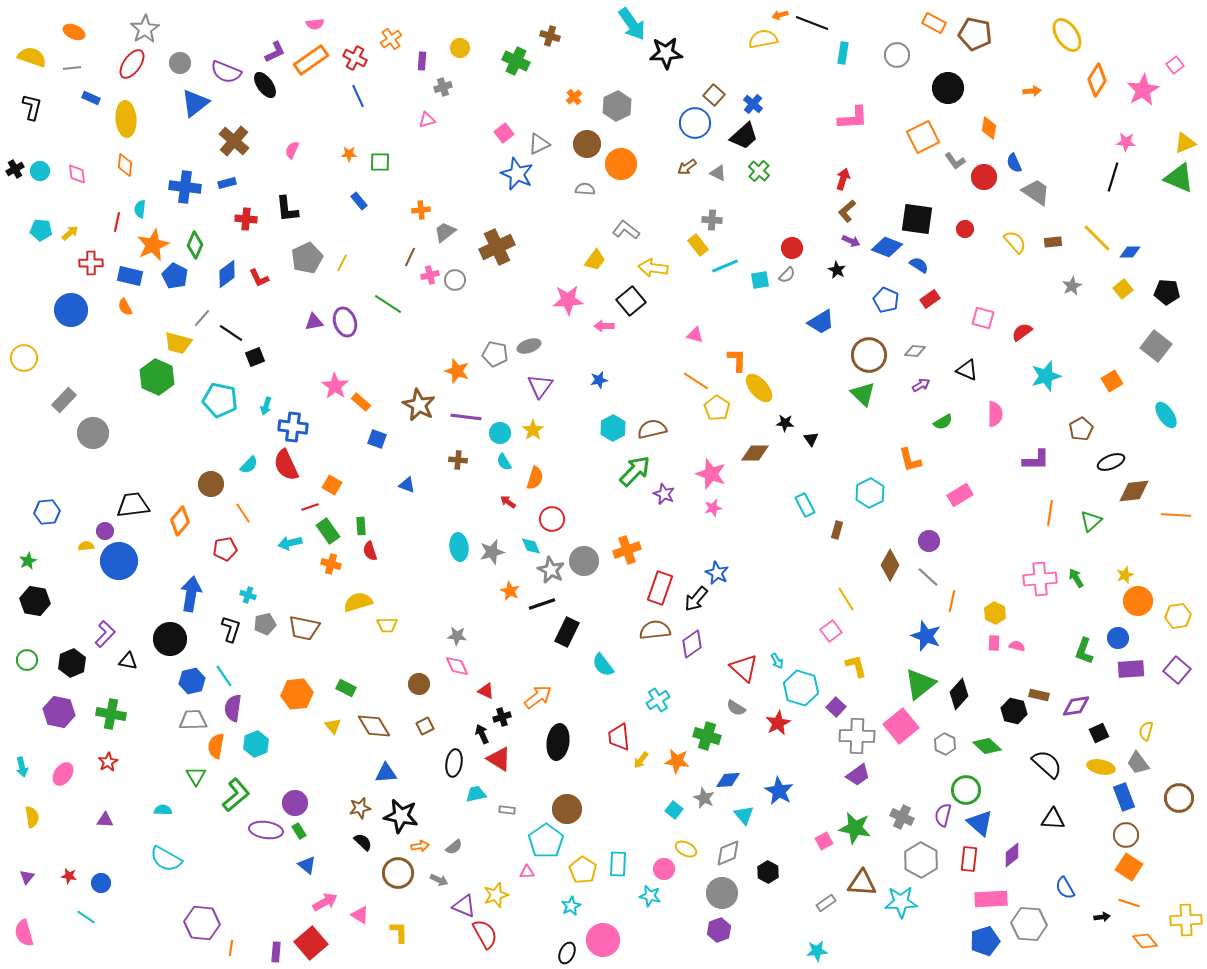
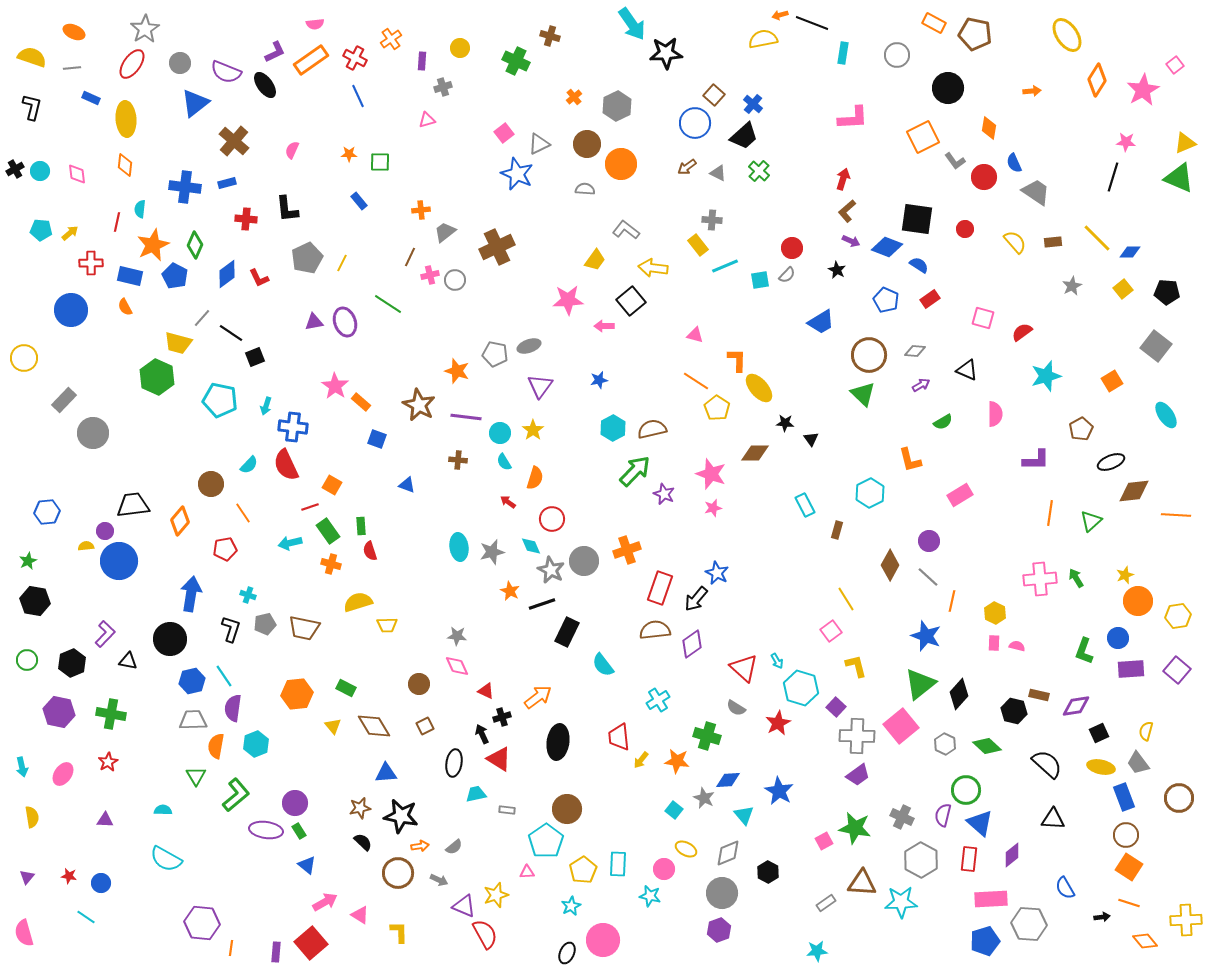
yellow pentagon at (583, 870): rotated 8 degrees clockwise
